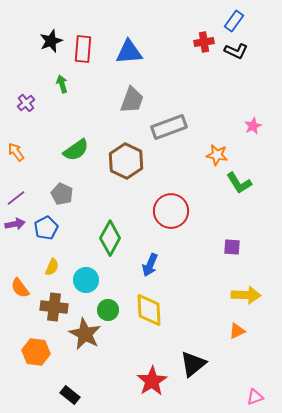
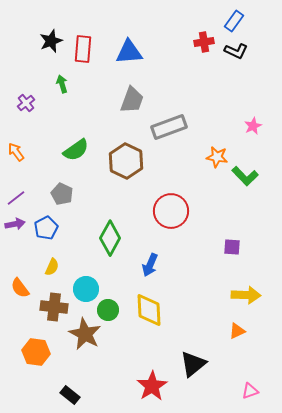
orange star: moved 2 px down
green L-shape: moved 6 px right, 7 px up; rotated 12 degrees counterclockwise
cyan circle: moved 9 px down
red star: moved 5 px down
pink triangle: moved 5 px left, 6 px up
